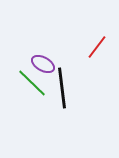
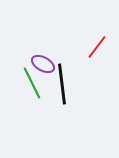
green line: rotated 20 degrees clockwise
black line: moved 4 px up
